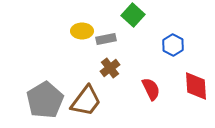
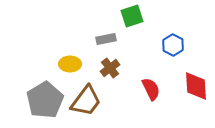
green square: moved 1 px left, 1 px down; rotated 30 degrees clockwise
yellow ellipse: moved 12 px left, 33 px down
